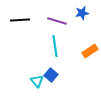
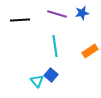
purple line: moved 7 px up
